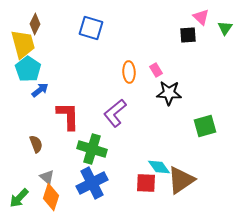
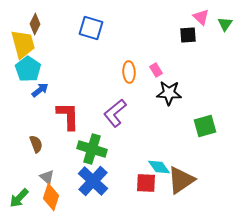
green triangle: moved 4 px up
blue cross: moved 1 px right, 2 px up; rotated 20 degrees counterclockwise
